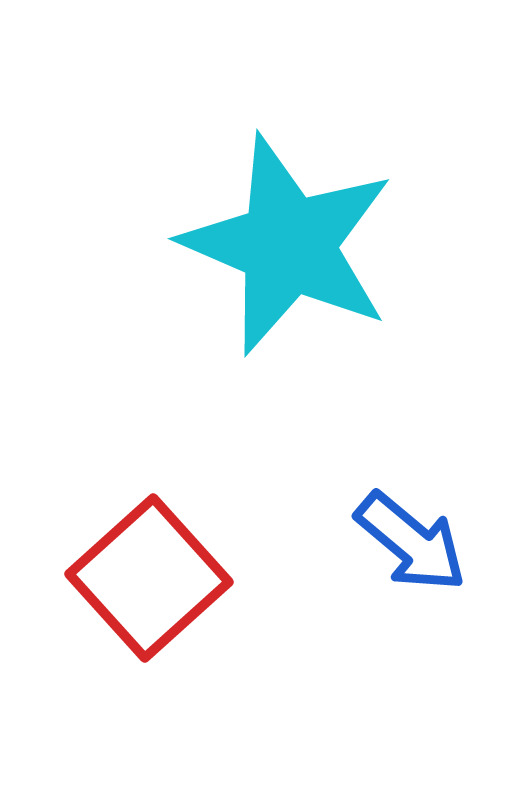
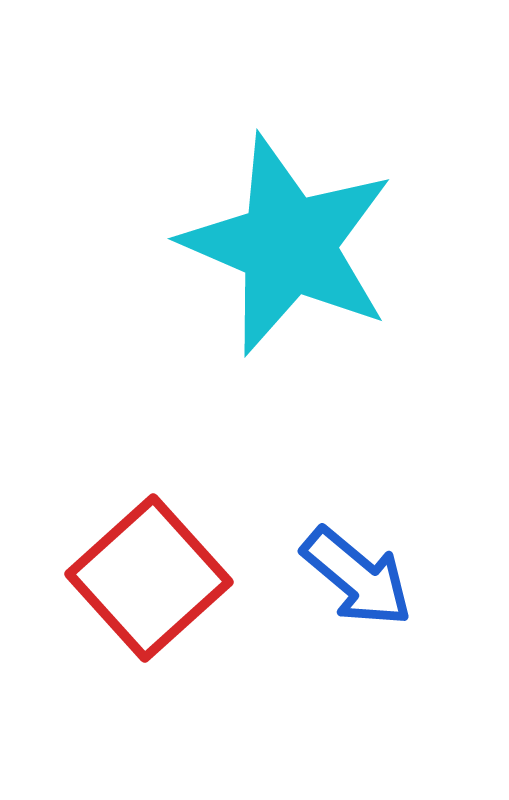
blue arrow: moved 54 px left, 35 px down
